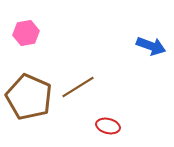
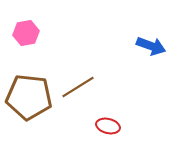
brown pentagon: rotated 18 degrees counterclockwise
